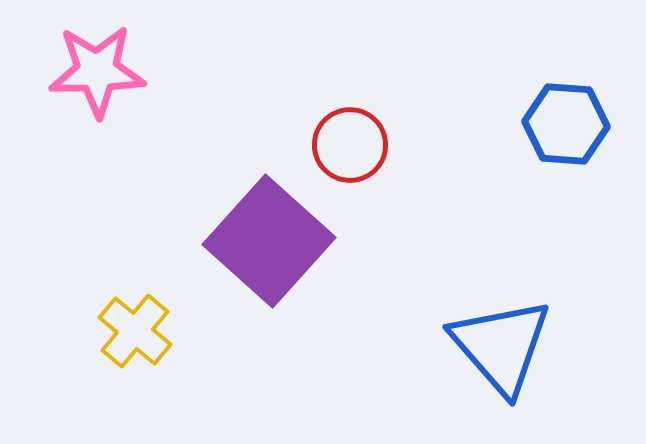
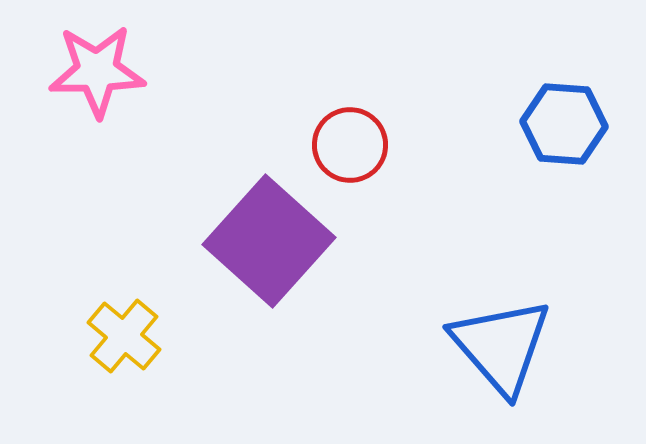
blue hexagon: moved 2 px left
yellow cross: moved 11 px left, 5 px down
